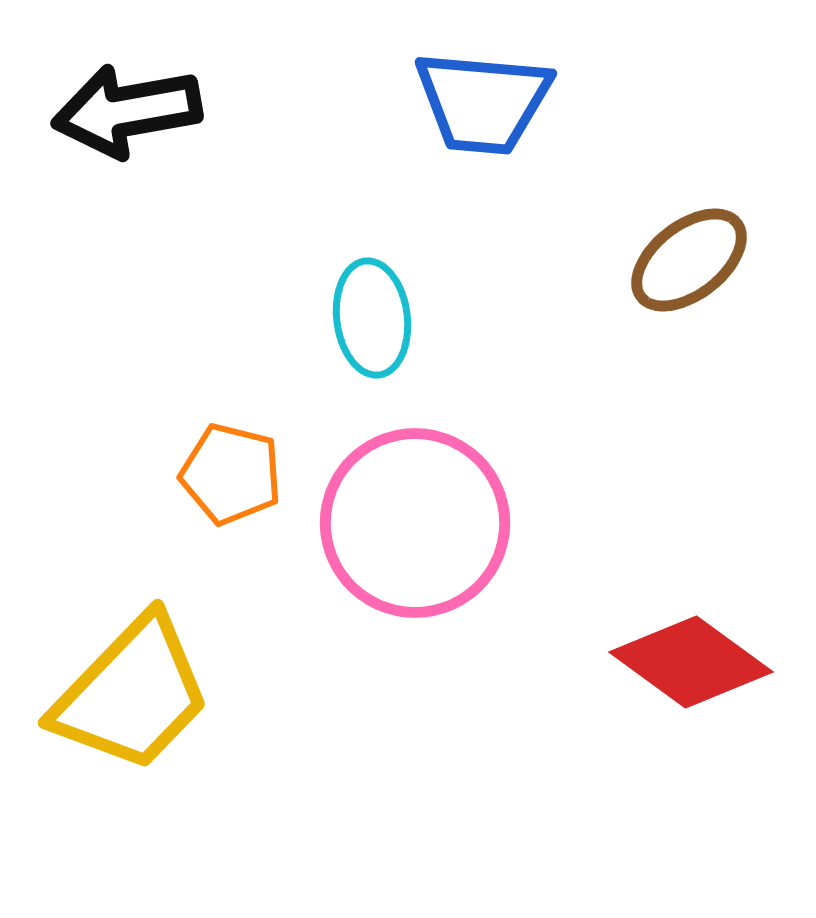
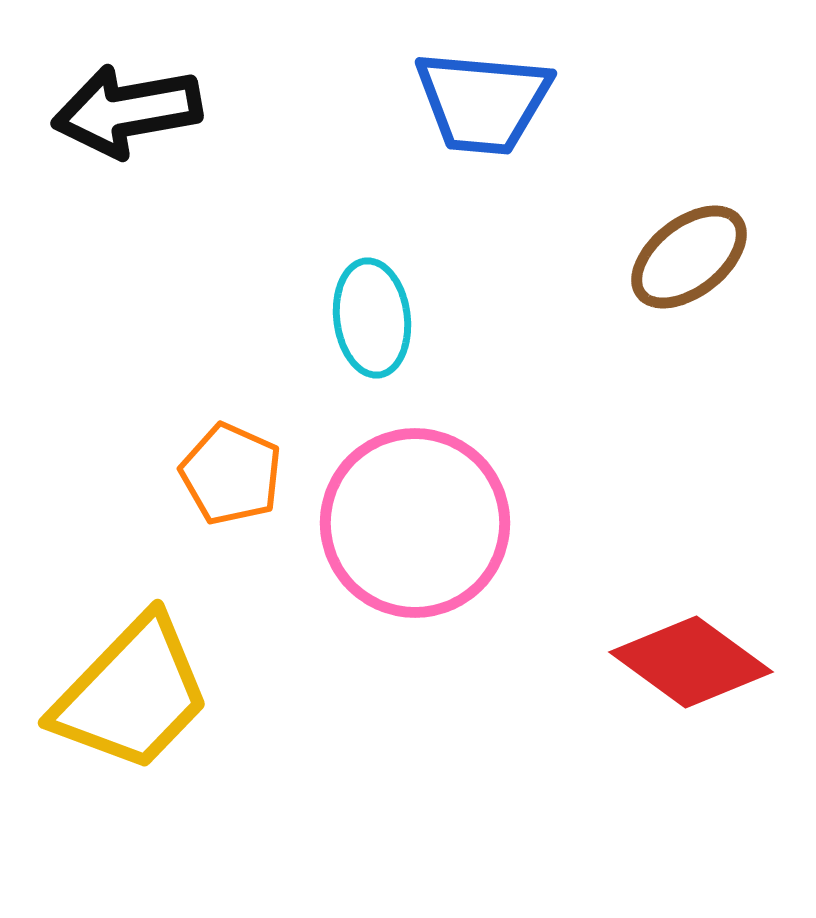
brown ellipse: moved 3 px up
orange pentagon: rotated 10 degrees clockwise
